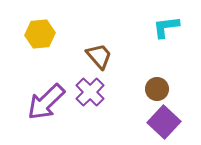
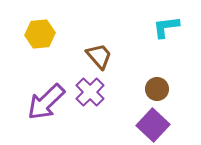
purple square: moved 11 px left, 3 px down
